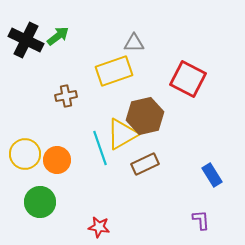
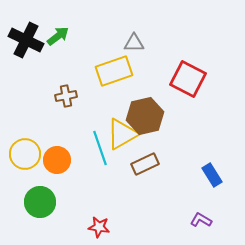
purple L-shape: rotated 55 degrees counterclockwise
